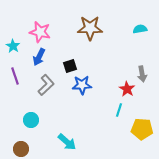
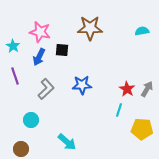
cyan semicircle: moved 2 px right, 2 px down
black square: moved 8 px left, 16 px up; rotated 24 degrees clockwise
gray arrow: moved 5 px right, 15 px down; rotated 140 degrees counterclockwise
gray L-shape: moved 4 px down
